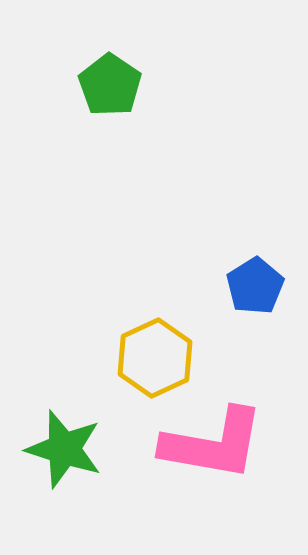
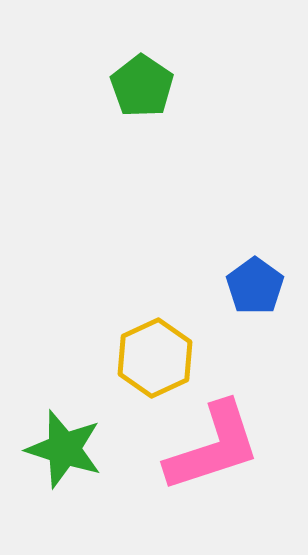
green pentagon: moved 32 px right, 1 px down
blue pentagon: rotated 4 degrees counterclockwise
pink L-shape: moved 3 px down; rotated 28 degrees counterclockwise
